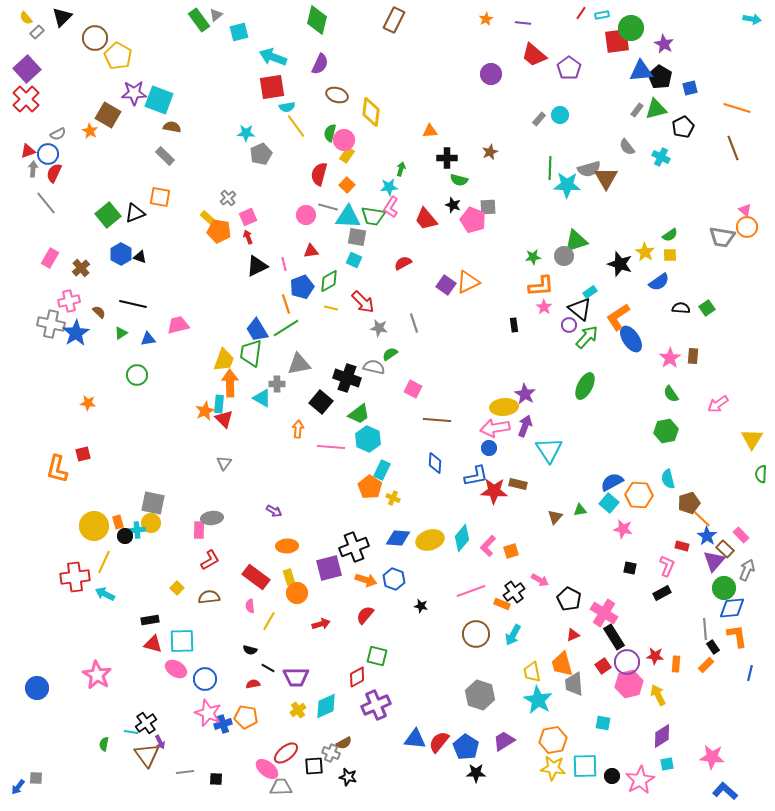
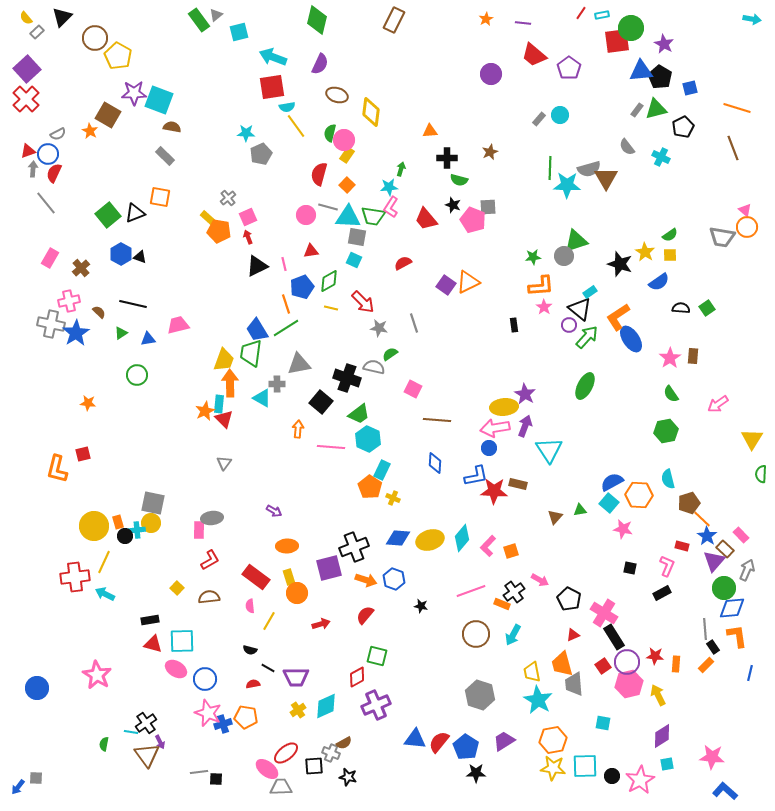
gray line at (185, 772): moved 14 px right
